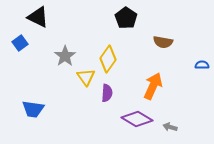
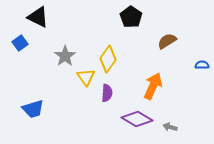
black pentagon: moved 5 px right, 1 px up
brown semicircle: moved 4 px right, 1 px up; rotated 138 degrees clockwise
blue trapezoid: rotated 25 degrees counterclockwise
